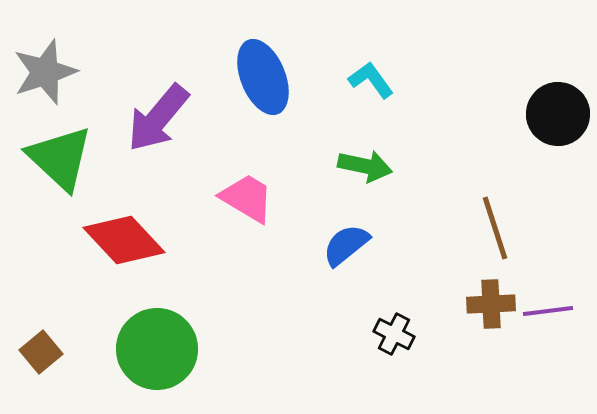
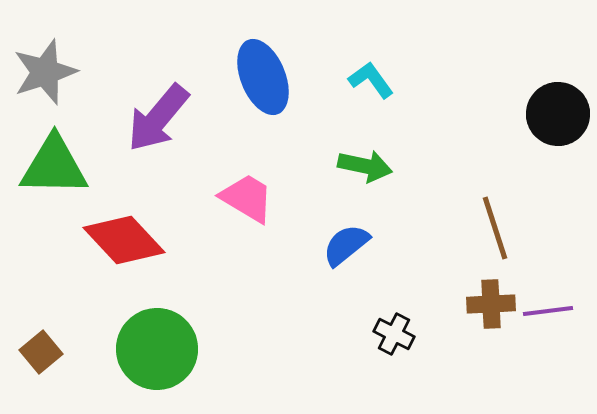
green triangle: moved 6 px left, 8 px down; rotated 42 degrees counterclockwise
